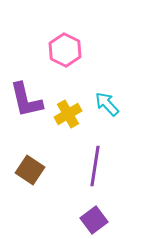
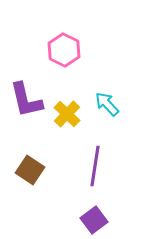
pink hexagon: moved 1 px left
yellow cross: moved 1 px left; rotated 16 degrees counterclockwise
